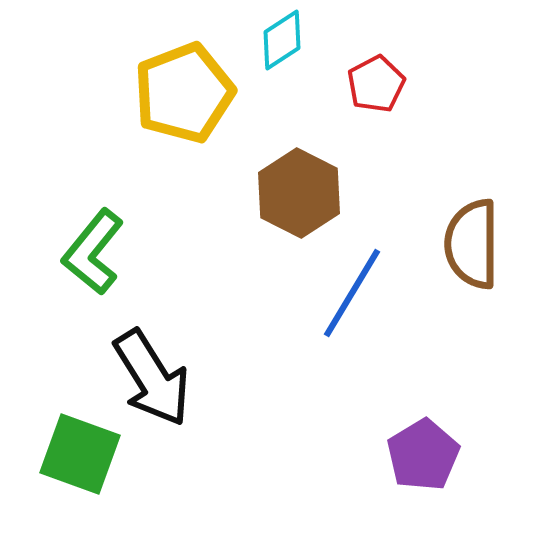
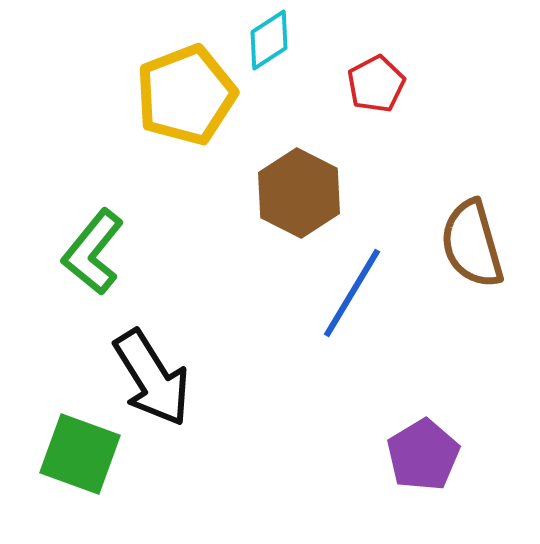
cyan diamond: moved 13 px left
yellow pentagon: moved 2 px right, 2 px down
brown semicircle: rotated 16 degrees counterclockwise
